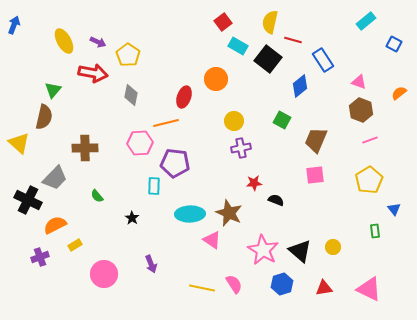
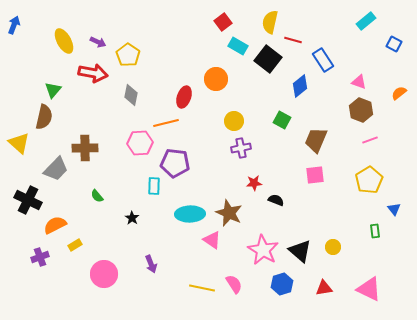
gray trapezoid at (55, 178): moved 1 px right, 9 px up
